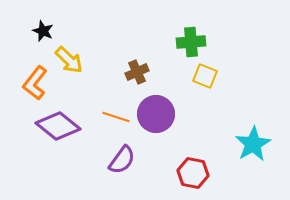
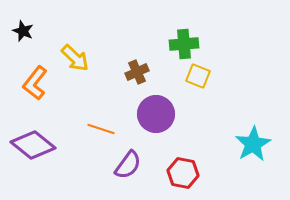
black star: moved 20 px left
green cross: moved 7 px left, 2 px down
yellow arrow: moved 6 px right, 2 px up
yellow square: moved 7 px left
orange line: moved 15 px left, 12 px down
purple diamond: moved 25 px left, 19 px down
purple semicircle: moved 6 px right, 5 px down
red hexagon: moved 10 px left
